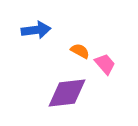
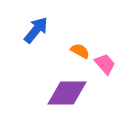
blue arrow: rotated 44 degrees counterclockwise
purple diamond: rotated 6 degrees clockwise
